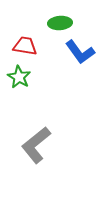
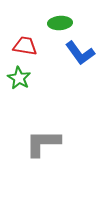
blue L-shape: moved 1 px down
green star: moved 1 px down
gray L-shape: moved 7 px right, 2 px up; rotated 39 degrees clockwise
